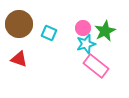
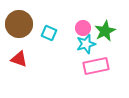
pink rectangle: rotated 50 degrees counterclockwise
